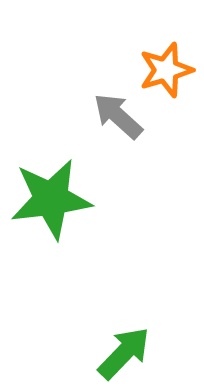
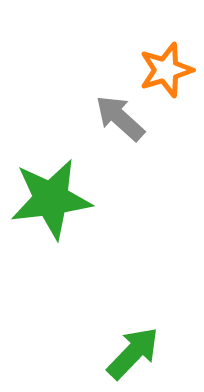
gray arrow: moved 2 px right, 2 px down
green arrow: moved 9 px right
